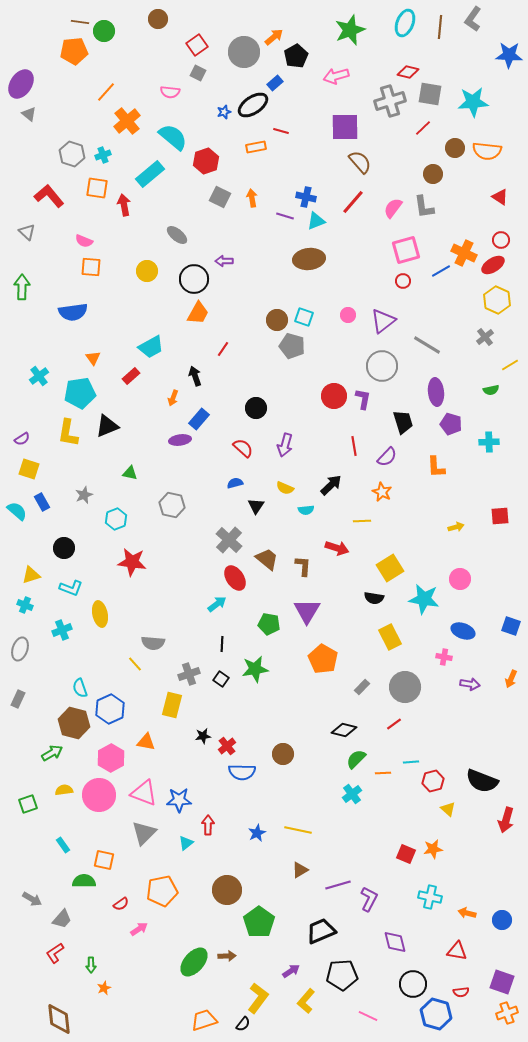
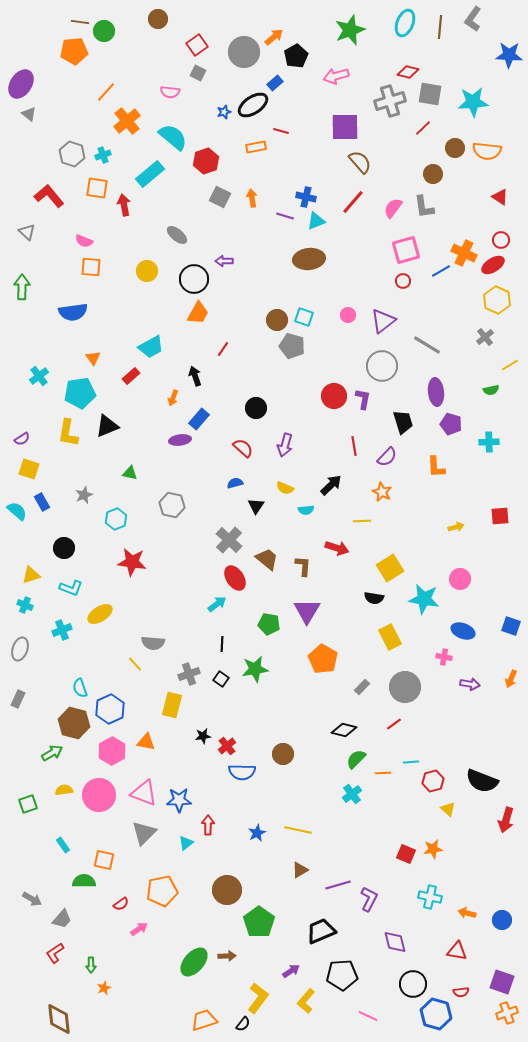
yellow ellipse at (100, 614): rotated 70 degrees clockwise
pink hexagon at (111, 758): moved 1 px right, 7 px up
